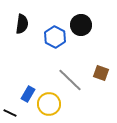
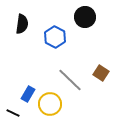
black circle: moved 4 px right, 8 px up
brown square: rotated 14 degrees clockwise
yellow circle: moved 1 px right
black line: moved 3 px right
